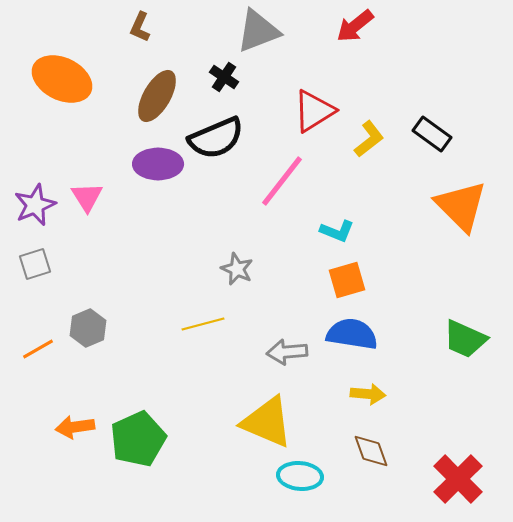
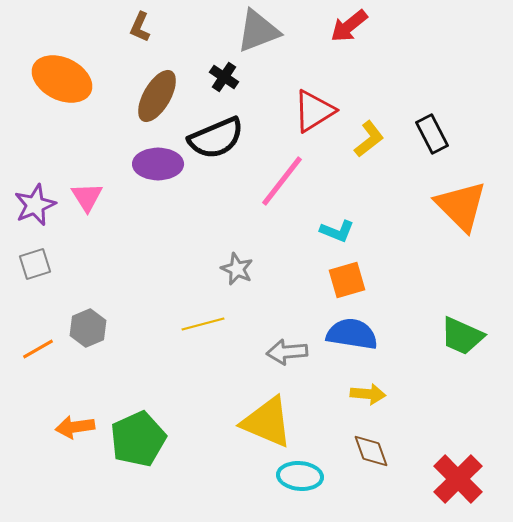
red arrow: moved 6 px left
black rectangle: rotated 27 degrees clockwise
green trapezoid: moved 3 px left, 3 px up
